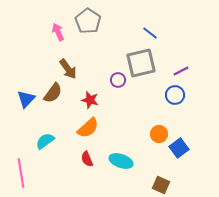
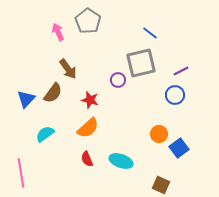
cyan semicircle: moved 7 px up
